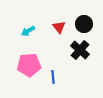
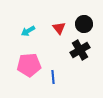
red triangle: moved 1 px down
black cross: rotated 18 degrees clockwise
